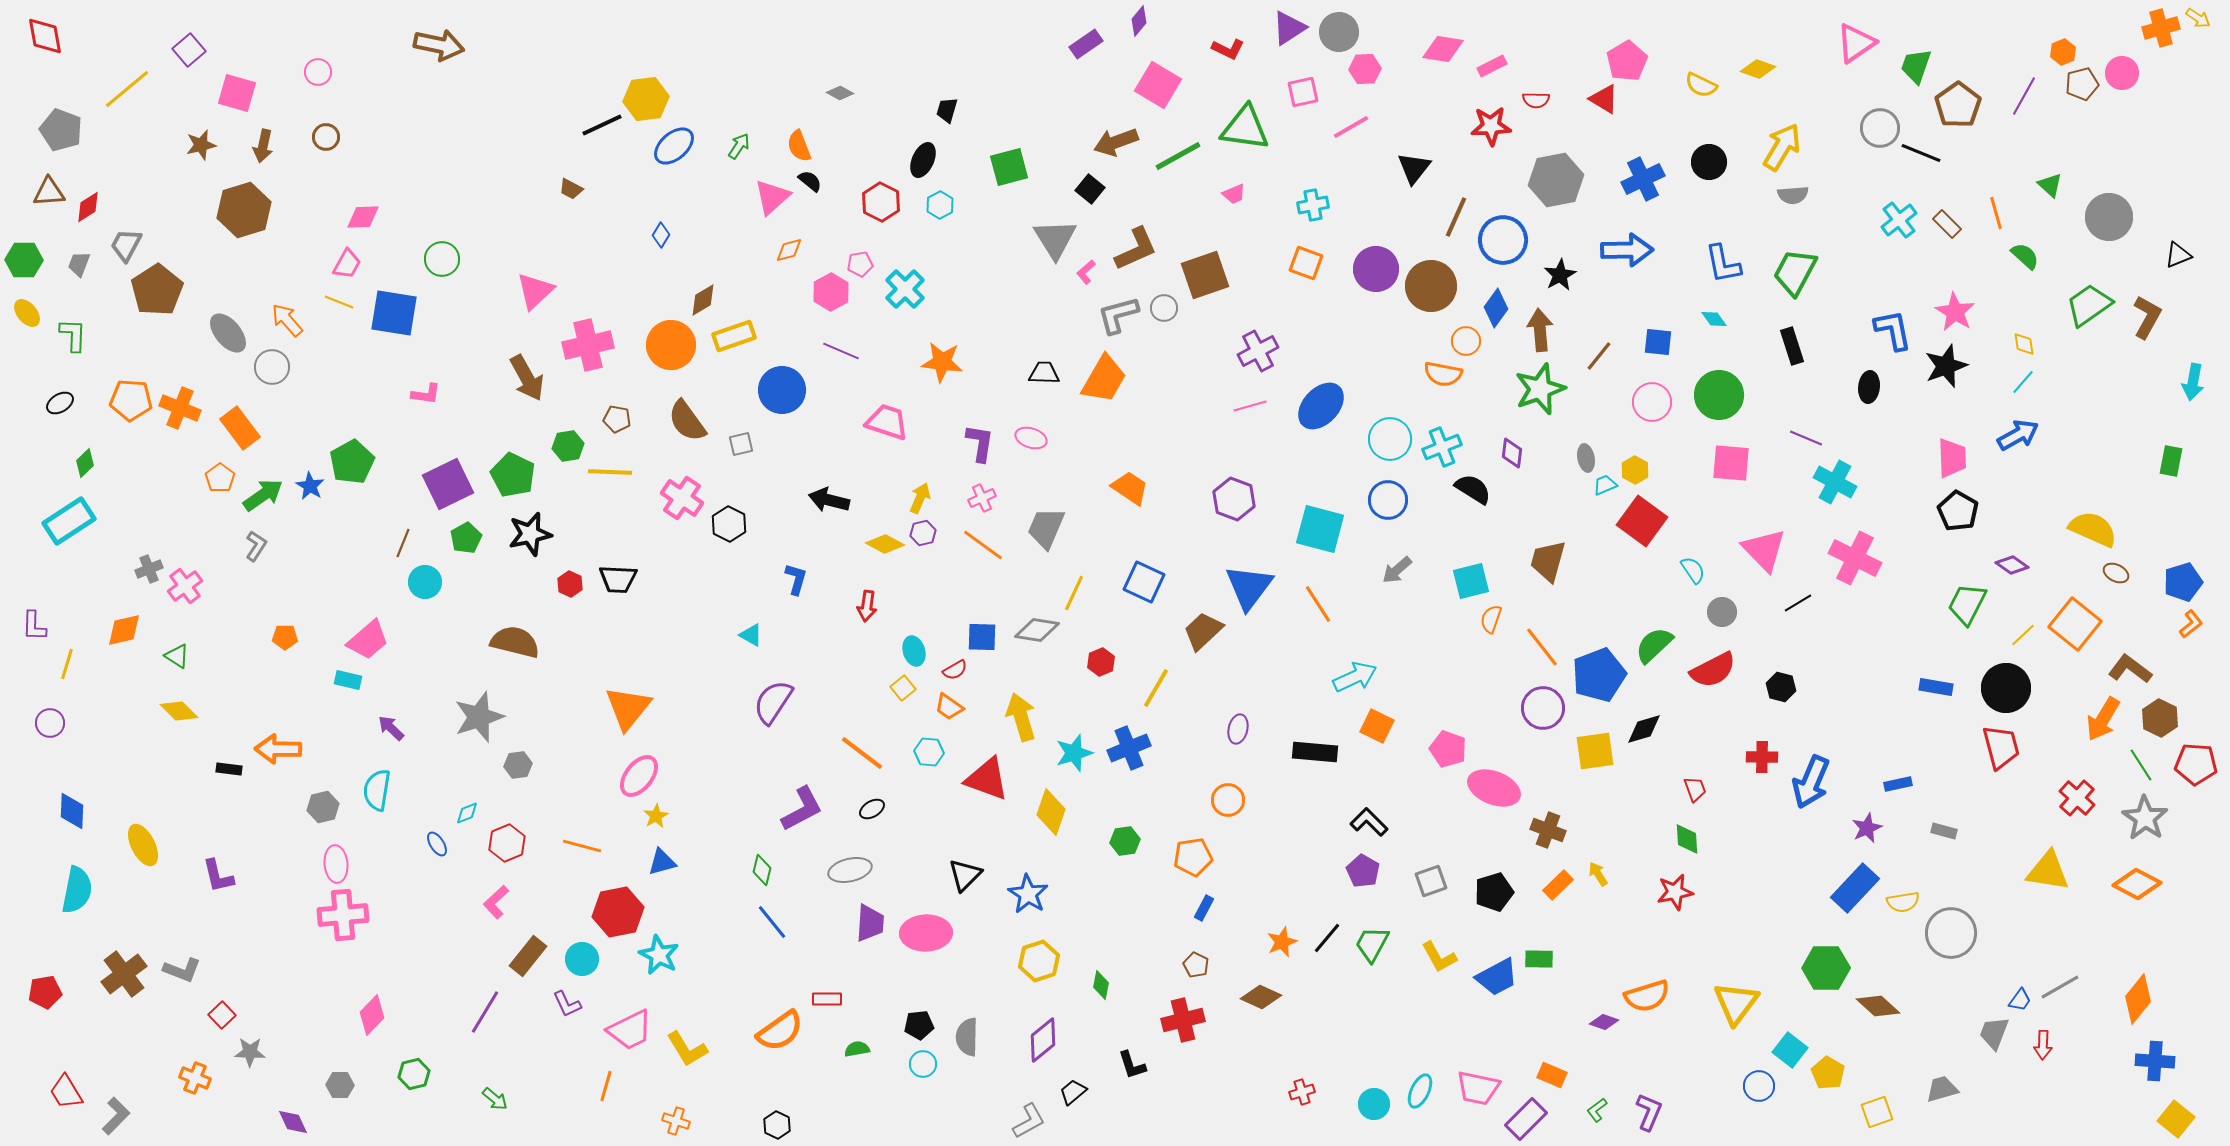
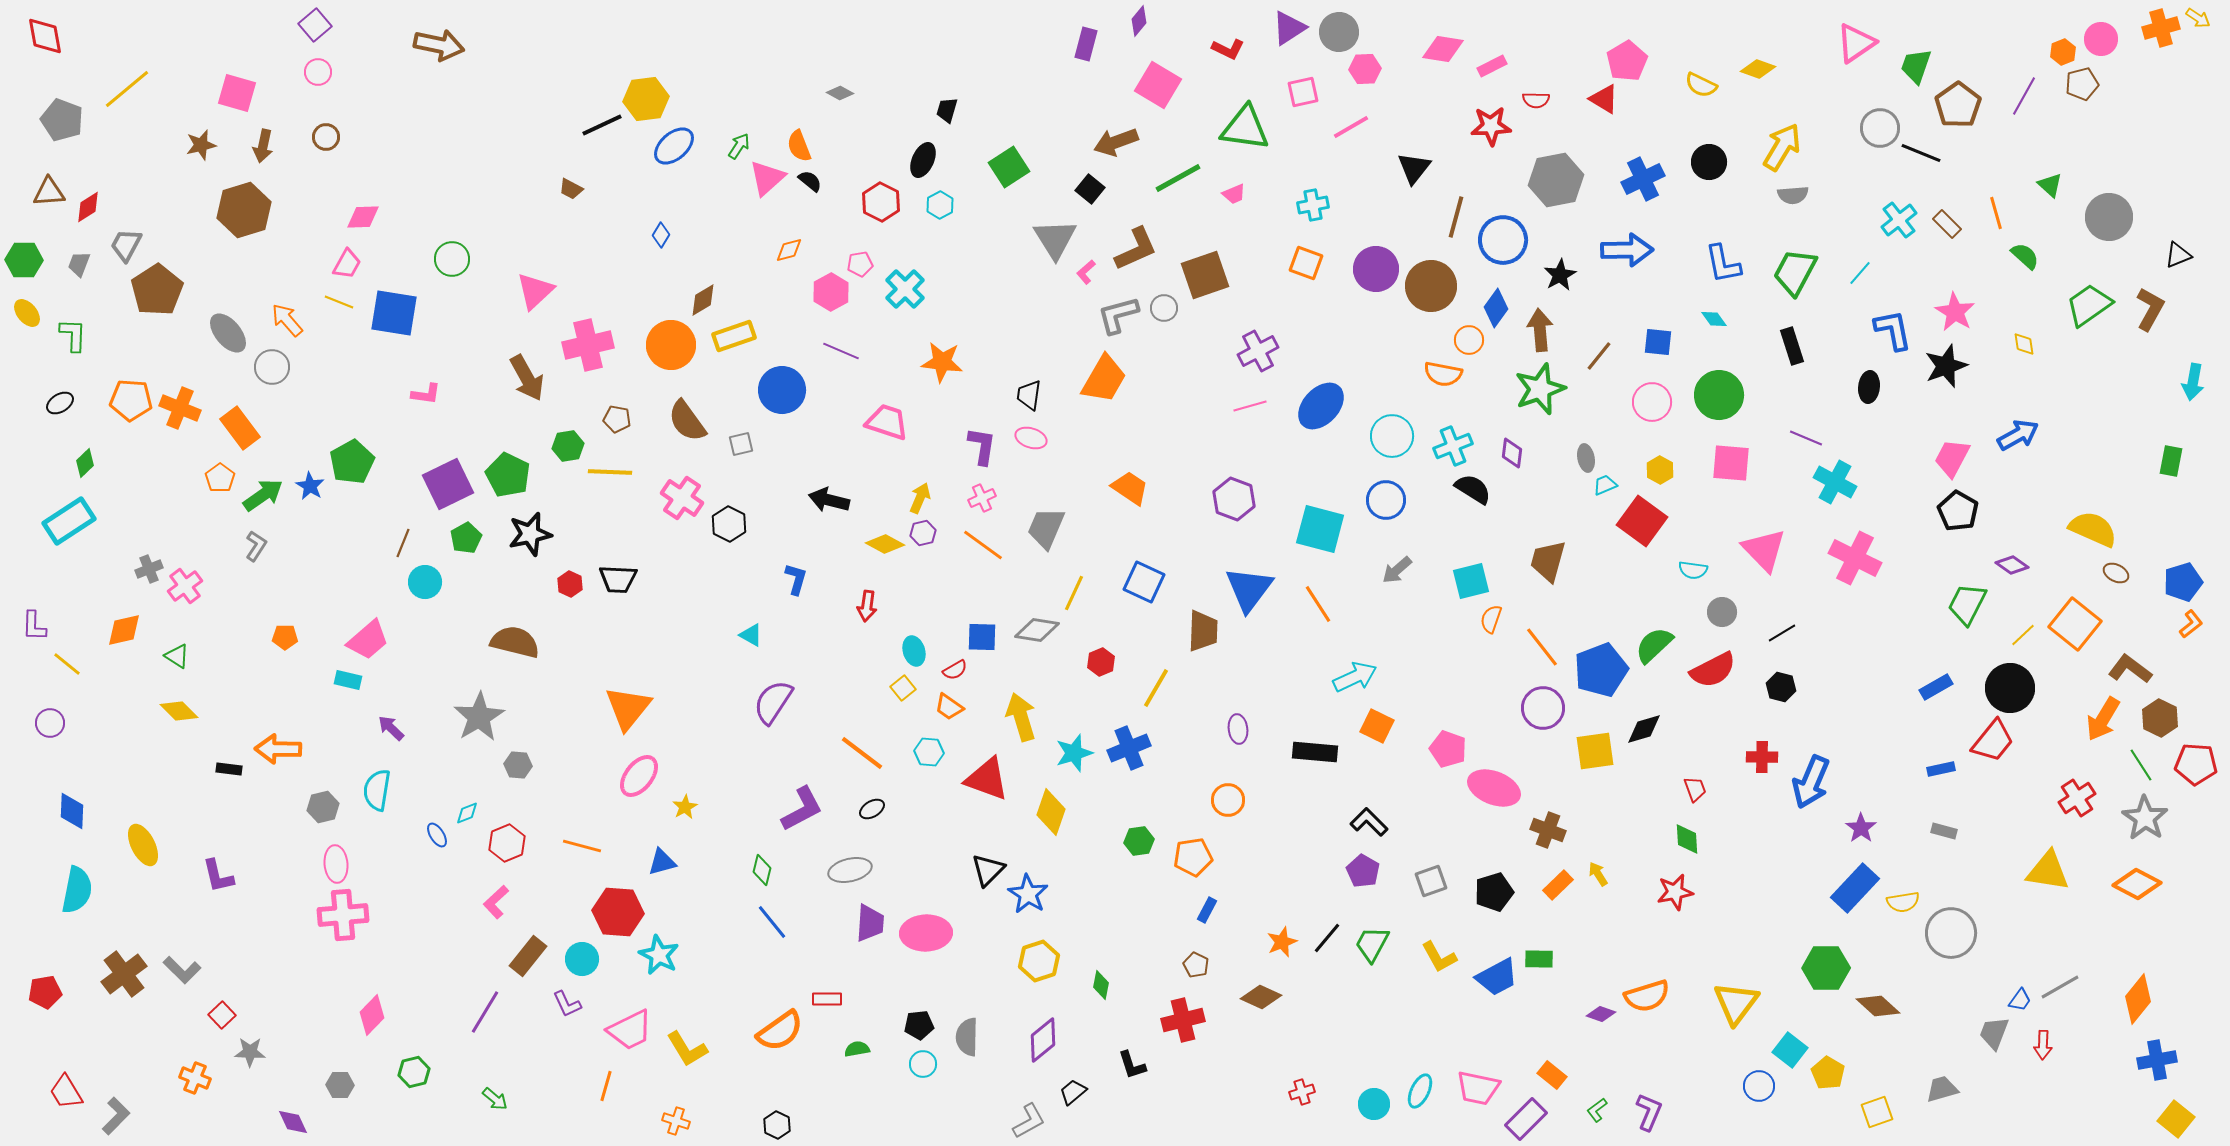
purple rectangle at (1086, 44): rotated 40 degrees counterclockwise
purple square at (189, 50): moved 126 px right, 25 px up
pink circle at (2122, 73): moved 21 px left, 34 px up
gray pentagon at (61, 130): moved 1 px right, 10 px up
green line at (1178, 156): moved 22 px down
green square at (1009, 167): rotated 18 degrees counterclockwise
pink triangle at (772, 197): moved 5 px left, 19 px up
brown line at (1456, 217): rotated 9 degrees counterclockwise
green circle at (442, 259): moved 10 px right
brown L-shape at (2147, 317): moved 3 px right, 8 px up
orange circle at (1466, 341): moved 3 px right, 1 px up
black trapezoid at (1044, 373): moved 15 px left, 22 px down; rotated 84 degrees counterclockwise
cyan line at (2023, 382): moved 163 px left, 109 px up
cyan circle at (1390, 439): moved 2 px right, 3 px up
purple L-shape at (980, 443): moved 2 px right, 3 px down
cyan cross at (1442, 447): moved 11 px right, 1 px up
pink trapezoid at (1952, 458): rotated 150 degrees counterclockwise
yellow hexagon at (1635, 470): moved 25 px right
green pentagon at (513, 475): moved 5 px left
blue circle at (1388, 500): moved 2 px left
cyan semicircle at (1693, 570): rotated 132 degrees clockwise
blue triangle at (1249, 587): moved 2 px down
black line at (1798, 603): moved 16 px left, 30 px down
brown trapezoid at (1203, 631): rotated 135 degrees clockwise
yellow line at (67, 664): rotated 68 degrees counterclockwise
blue pentagon at (1599, 675): moved 2 px right, 5 px up
blue rectangle at (1936, 687): rotated 40 degrees counterclockwise
black circle at (2006, 688): moved 4 px right
gray star at (479, 717): rotated 12 degrees counterclockwise
purple ellipse at (1238, 729): rotated 20 degrees counterclockwise
red trapezoid at (2001, 747): moved 8 px left, 6 px up; rotated 54 degrees clockwise
gray hexagon at (518, 765): rotated 12 degrees clockwise
blue rectangle at (1898, 784): moved 43 px right, 15 px up
red cross at (2077, 798): rotated 15 degrees clockwise
yellow star at (656, 816): moved 29 px right, 9 px up
purple star at (1867, 828): moved 6 px left; rotated 12 degrees counterclockwise
green hexagon at (1125, 841): moved 14 px right
blue ellipse at (437, 844): moved 9 px up
black triangle at (965, 875): moved 23 px right, 5 px up
blue rectangle at (1204, 908): moved 3 px right, 2 px down
red hexagon at (618, 912): rotated 15 degrees clockwise
gray L-shape at (182, 970): rotated 24 degrees clockwise
purple diamond at (1604, 1022): moved 3 px left, 8 px up
blue cross at (2155, 1061): moved 2 px right, 1 px up; rotated 15 degrees counterclockwise
green hexagon at (414, 1074): moved 2 px up
orange rectangle at (1552, 1075): rotated 16 degrees clockwise
